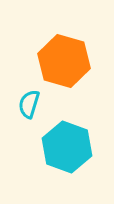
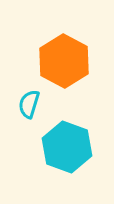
orange hexagon: rotated 12 degrees clockwise
